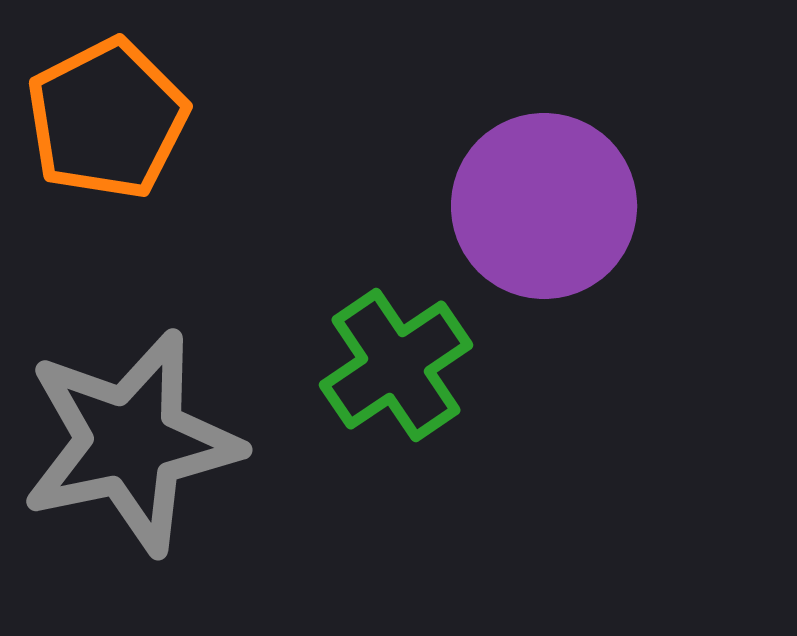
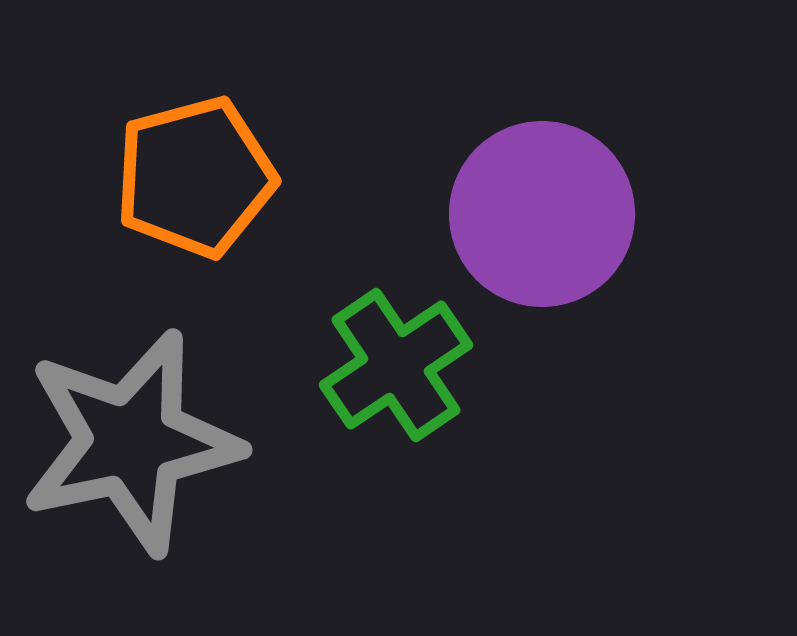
orange pentagon: moved 88 px right, 58 px down; rotated 12 degrees clockwise
purple circle: moved 2 px left, 8 px down
